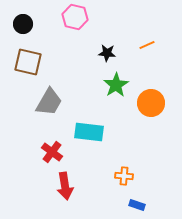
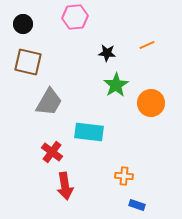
pink hexagon: rotated 20 degrees counterclockwise
